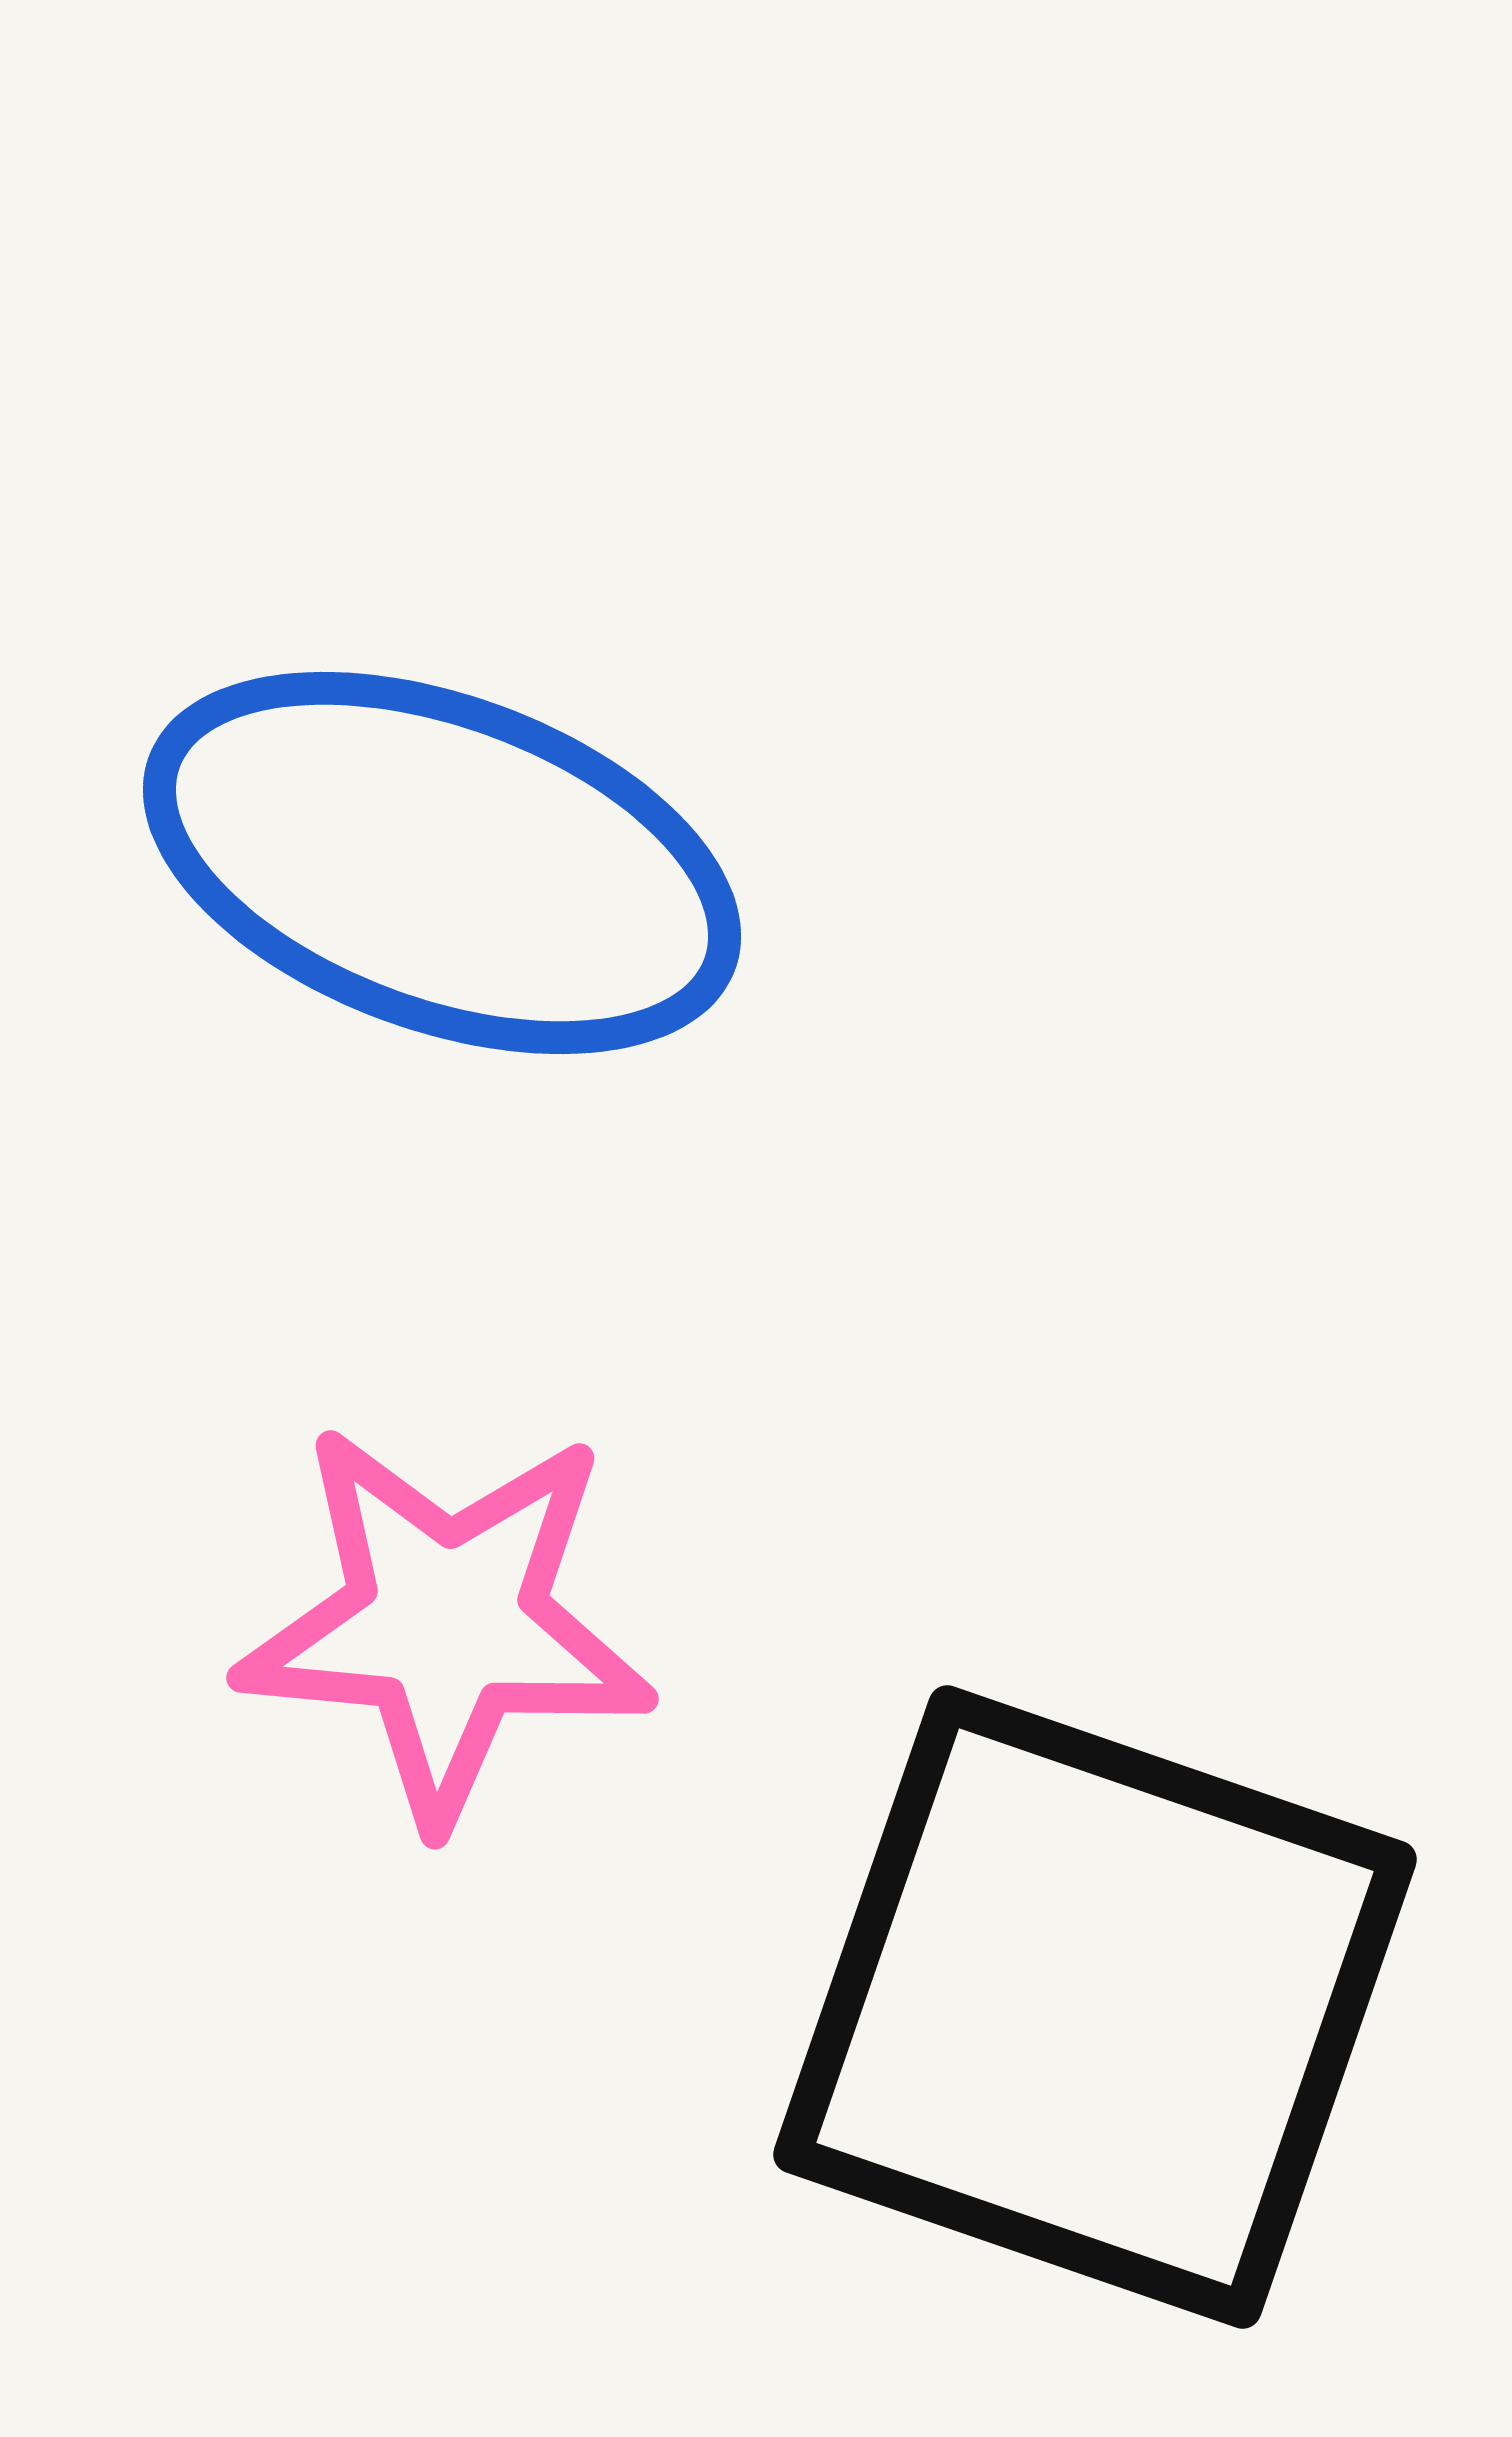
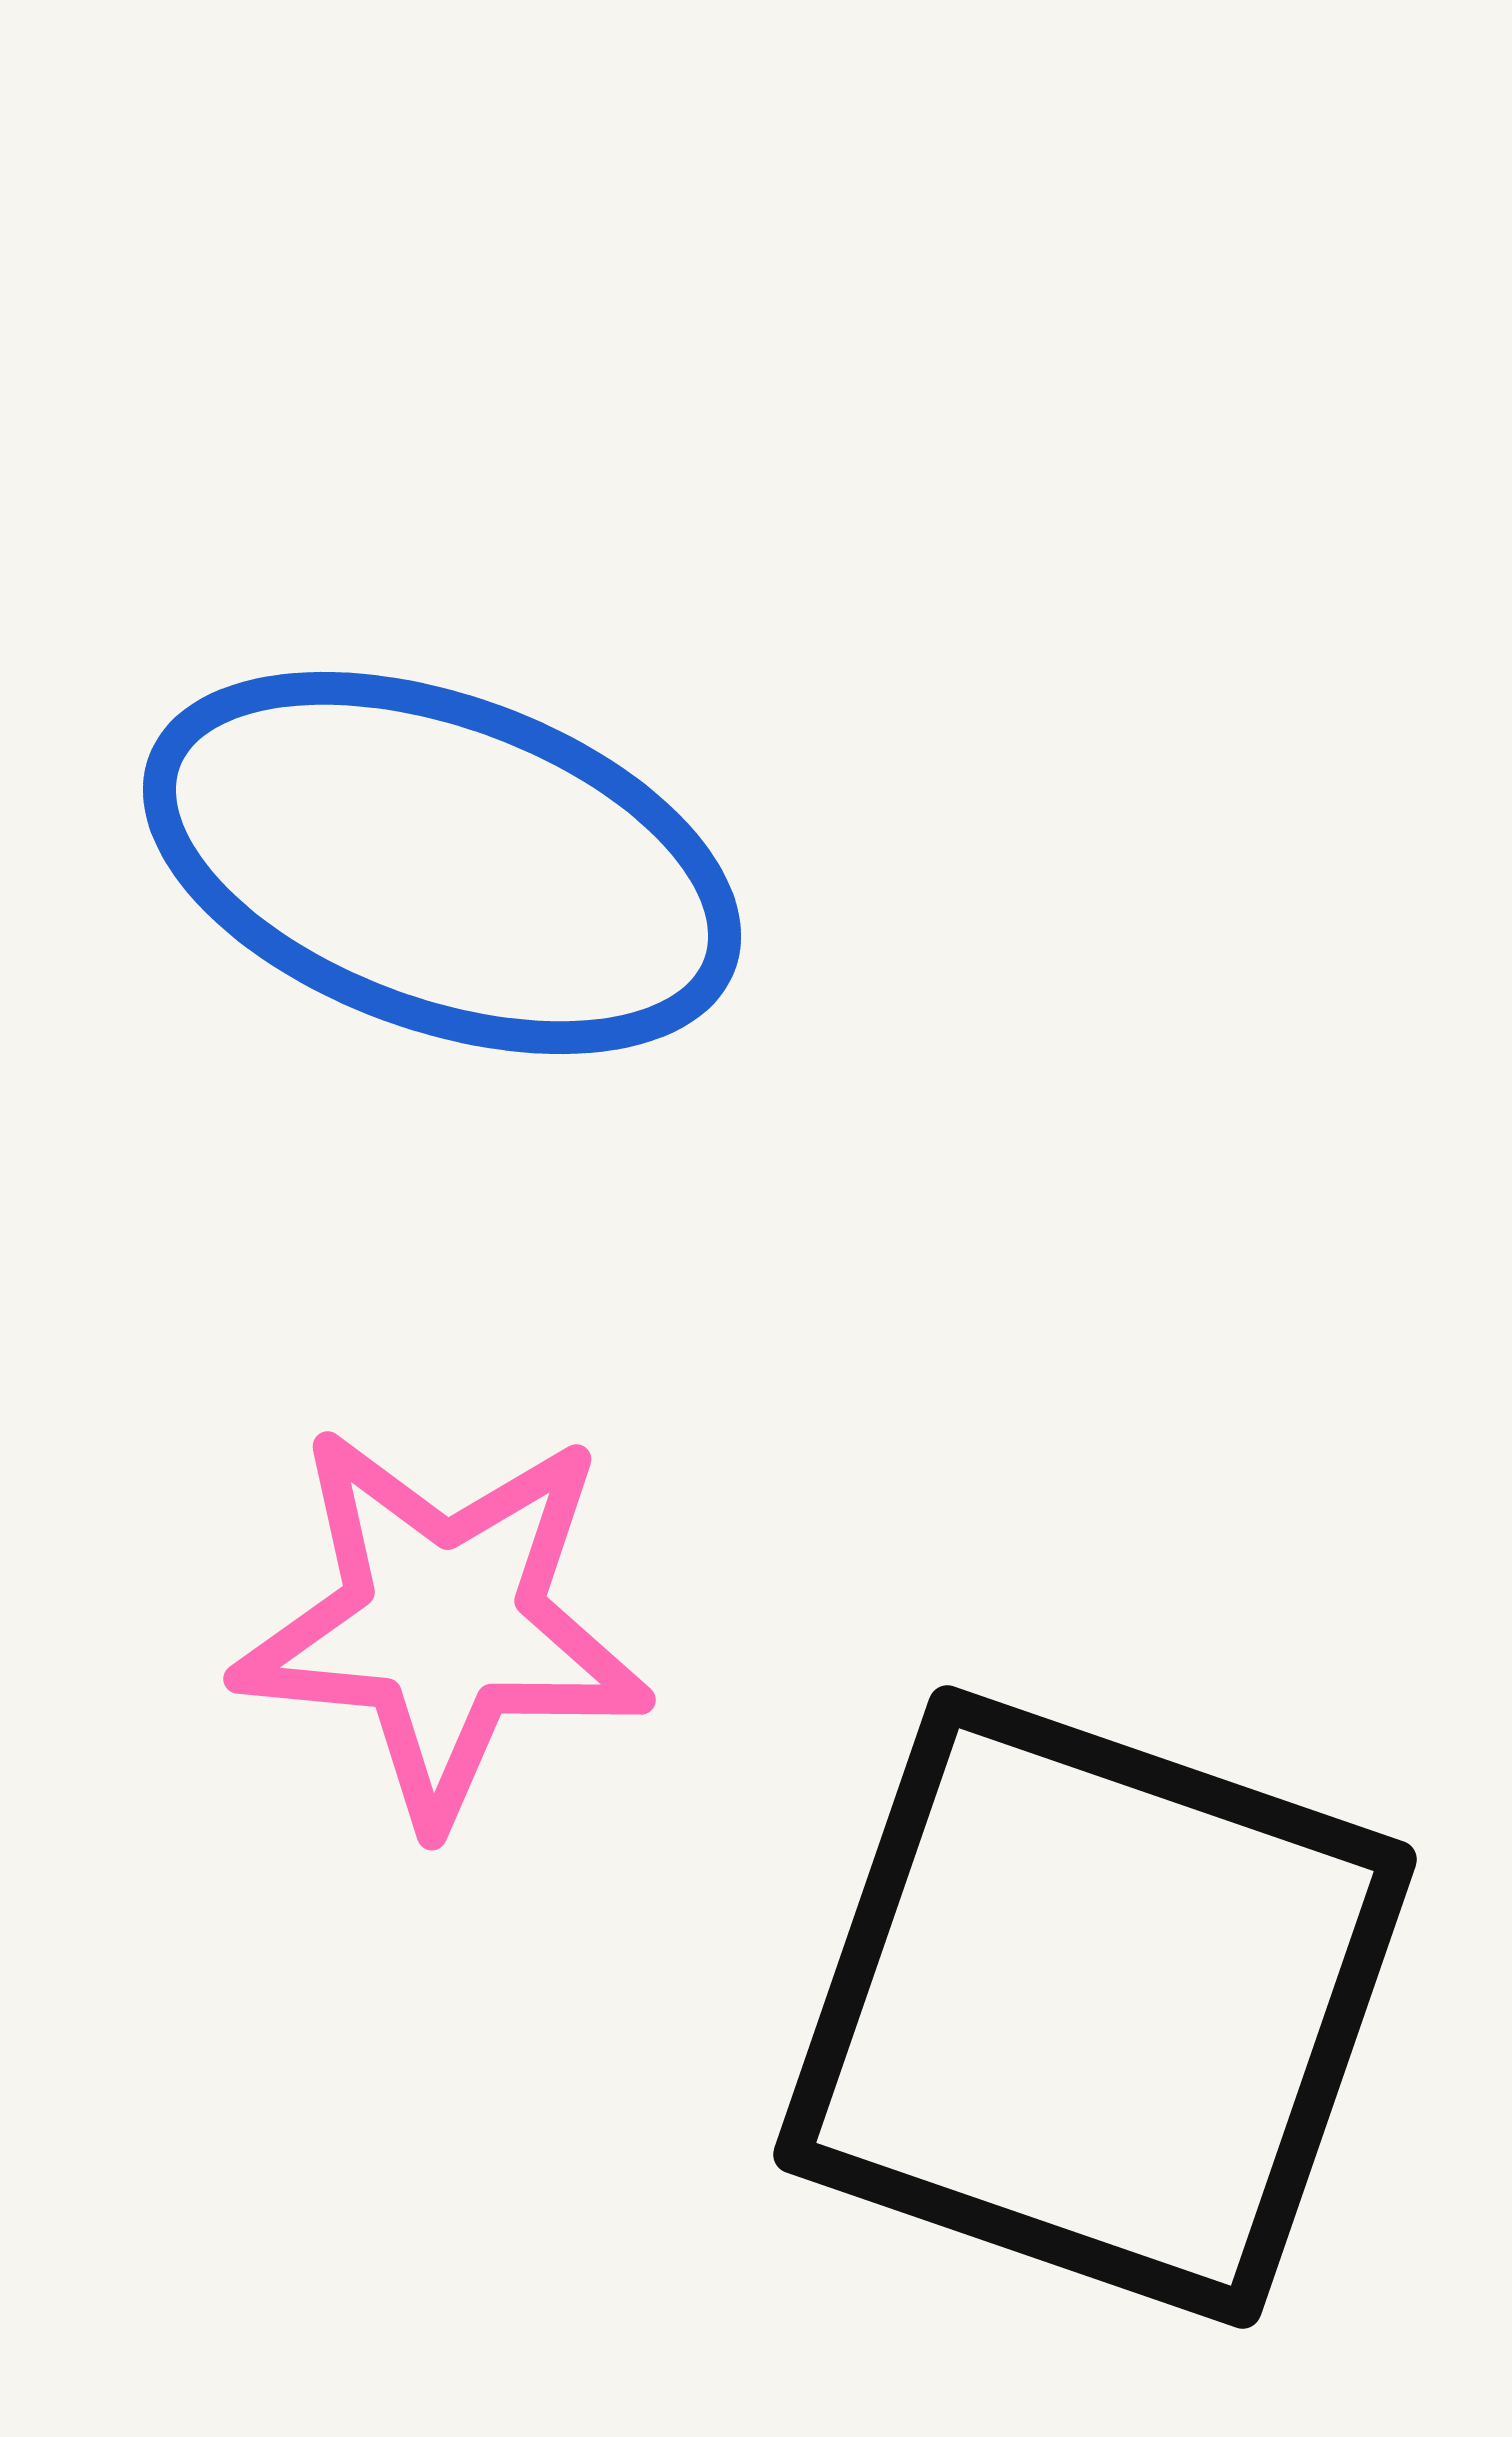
pink star: moved 3 px left, 1 px down
